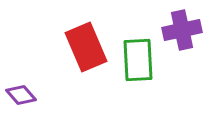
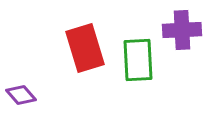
purple cross: rotated 9 degrees clockwise
red rectangle: moved 1 px left, 1 px down; rotated 6 degrees clockwise
